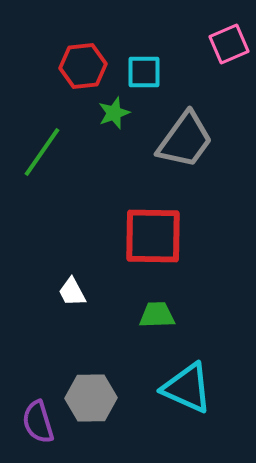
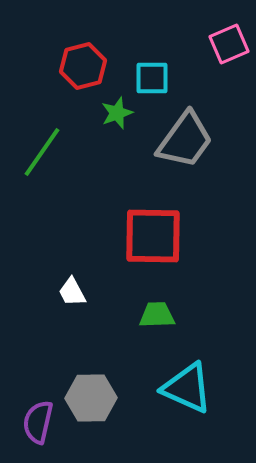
red hexagon: rotated 9 degrees counterclockwise
cyan square: moved 8 px right, 6 px down
green star: moved 3 px right
purple semicircle: rotated 30 degrees clockwise
